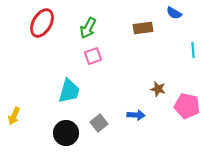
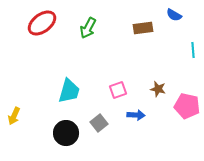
blue semicircle: moved 2 px down
red ellipse: rotated 24 degrees clockwise
pink square: moved 25 px right, 34 px down
